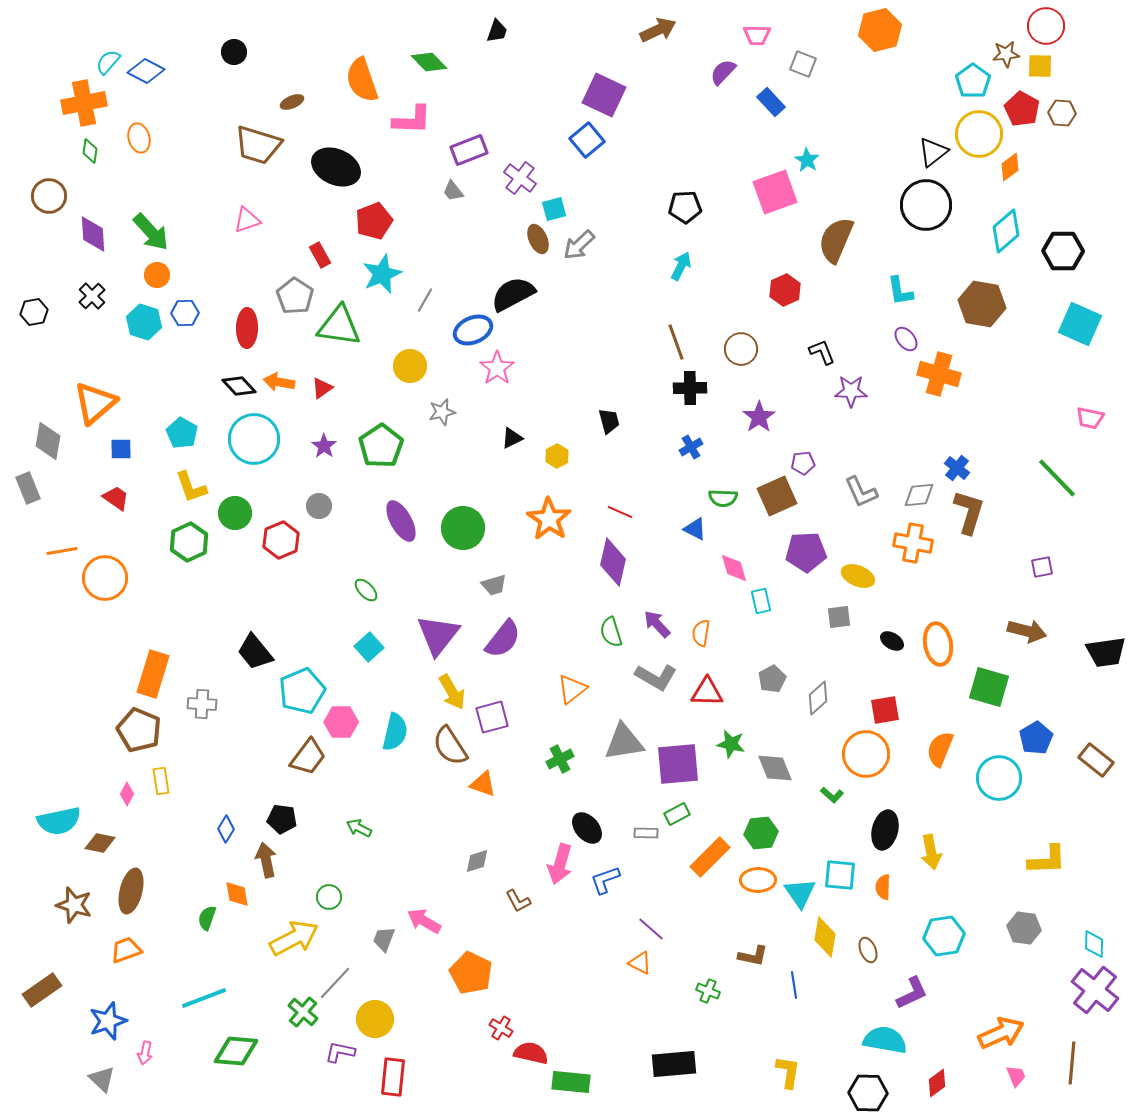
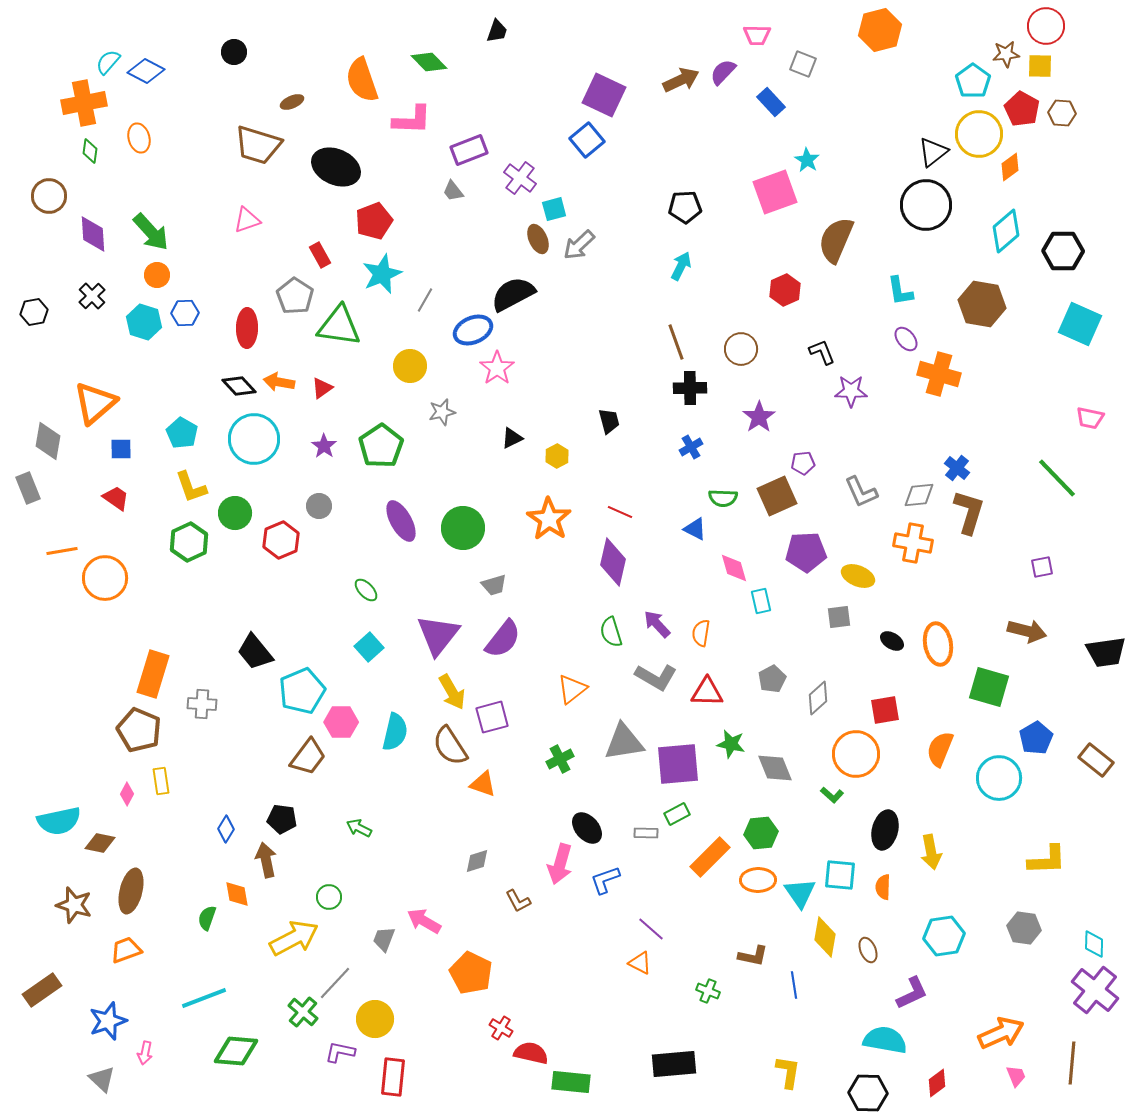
brown arrow at (658, 30): moved 23 px right, 50 px down
orange circle at (866, 754): moved 10 px left
